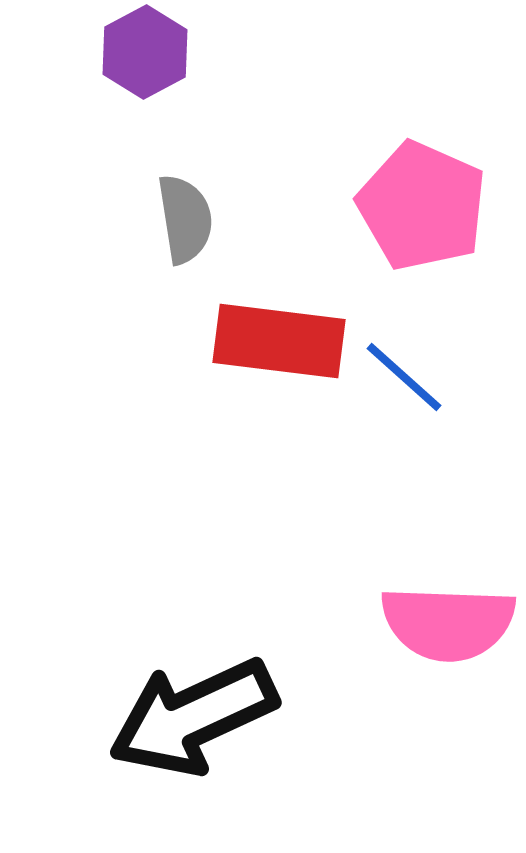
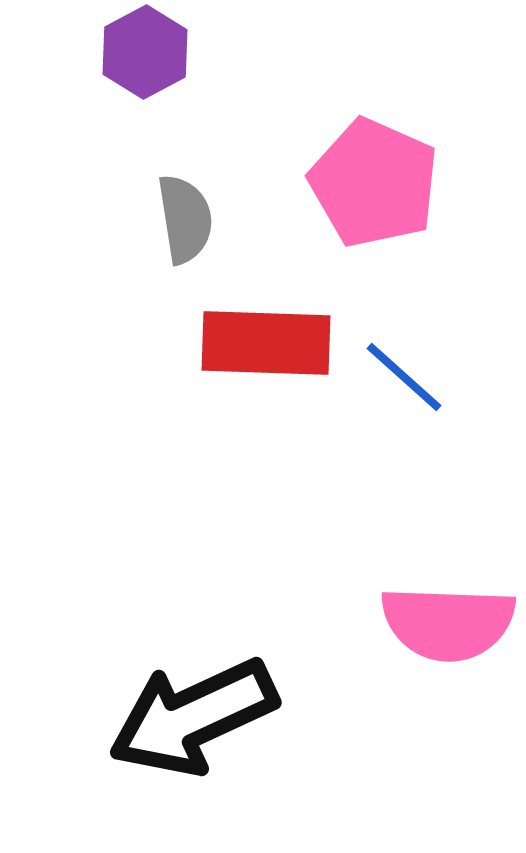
pink pentagon: moved 48 px left, 23 px up
red rectangle: moved 13 px left, 2 px down; rotated 5 degrees counterclockwise
